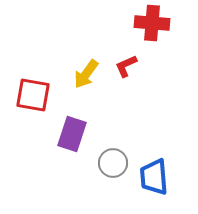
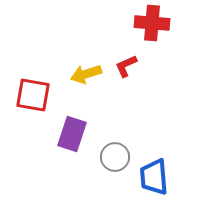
yellow arrow: rotated 36 degrees clockwise
gray circle: moved 2 px right, 6 px up
